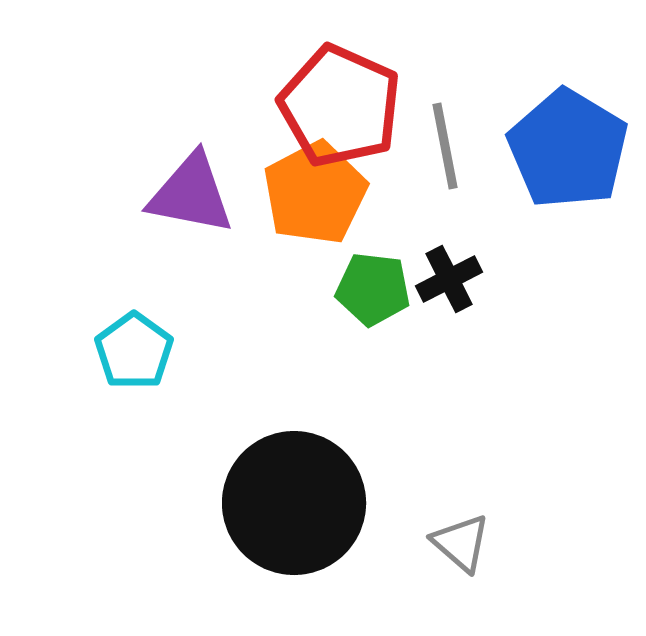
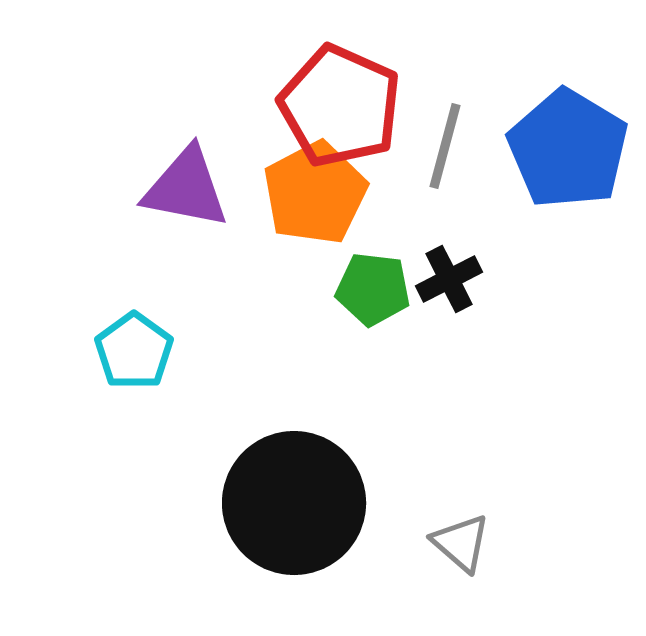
gray line: rotated 26 degrees clockwise
purple triangle: moved 5 px left, 6 px up
